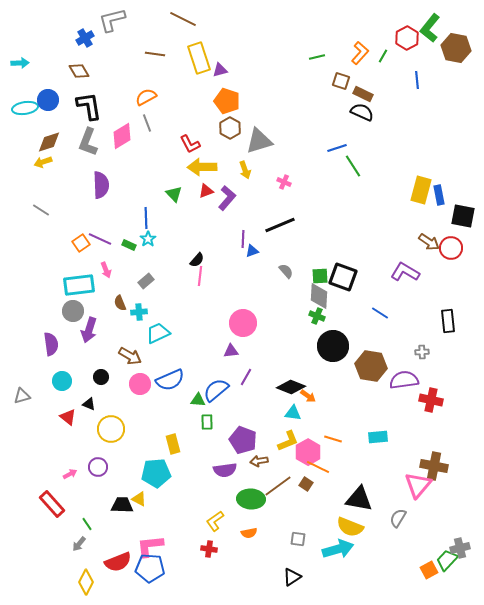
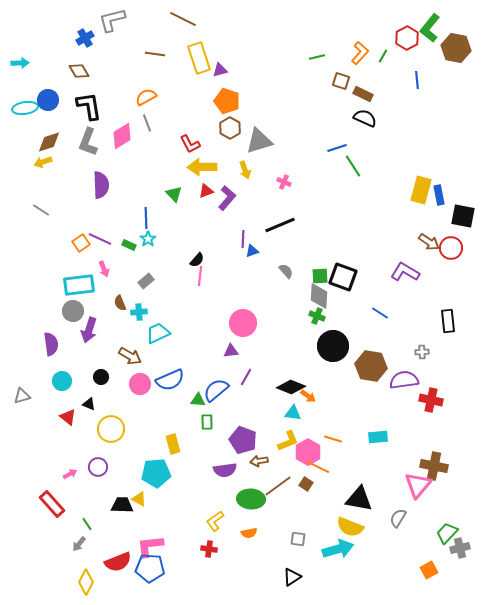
black semicircle at (362, 112): moved 3 px right, 6 px down
pink arrow at (106, 270): moved 2 px left, 1 px up
green trapezoid at (447, 560): moved 27 px up
